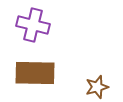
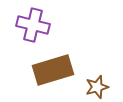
brown rectangle: moved 18 px right, 3 px up; rotated 18 degrees counterclockwise
